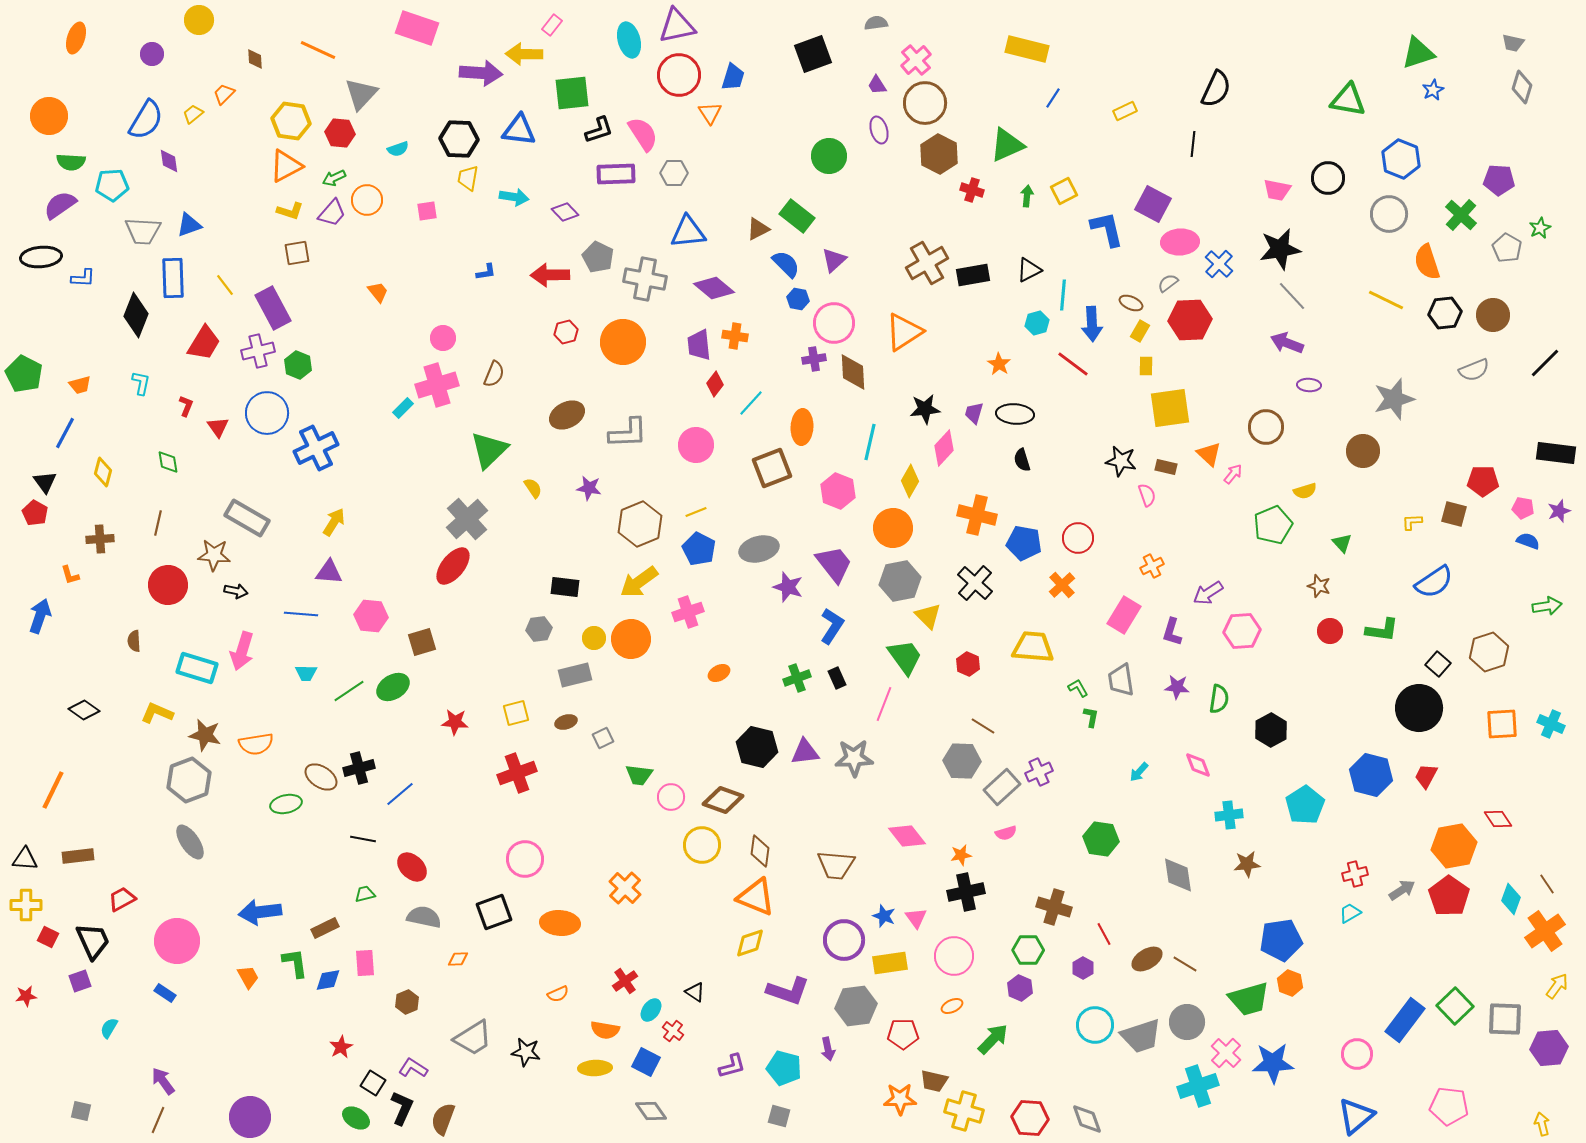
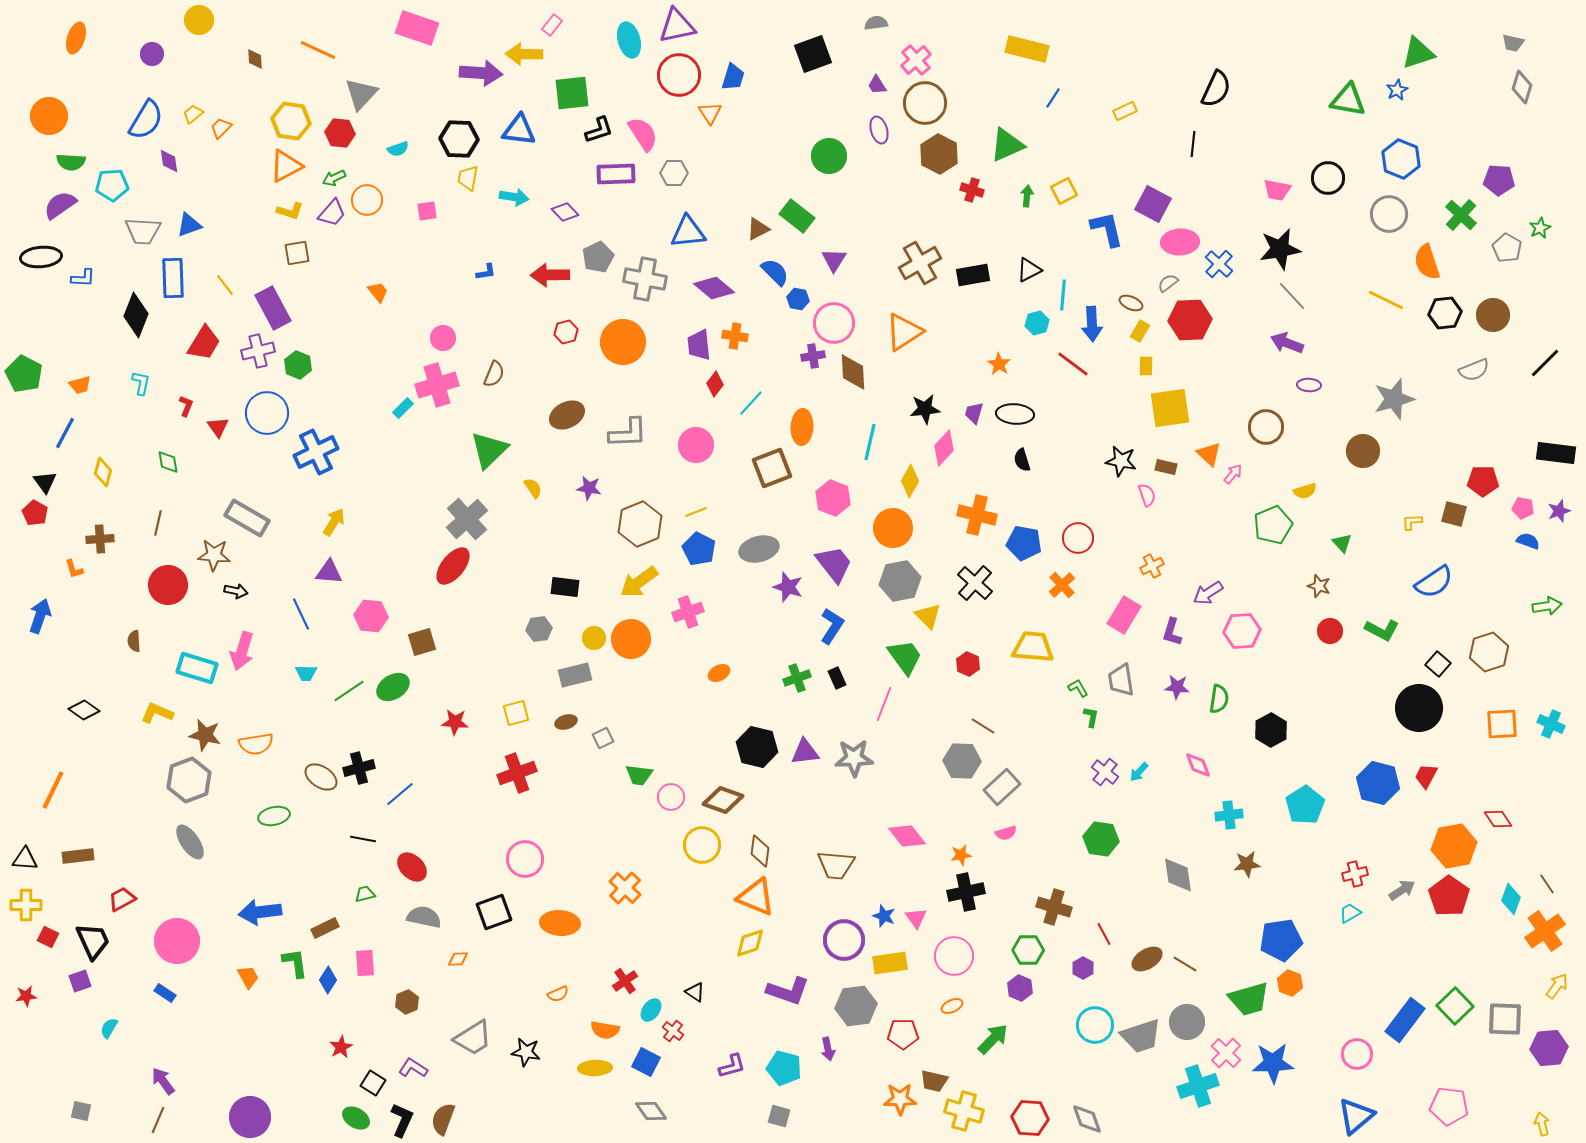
blue star at (1433, 90): moved 36 px left
orange trapezoid at (224, 94): moved 3 px left, 34 px down
gray pentagon at (598, 257): rotated 20 degrees clockwise
purple triangle at (834, 260): rotated 16 degrees counterclockwise
brown cross at (927, 263): moved 7 px left
blue semicircle at (786, 264): moved 11 px left, 8 px down
purple cross at (814, 359): moved 1 px left, 3 px up
blue cross at (316, 448): moved 4 px down
pink hexagon at (838, 491): moved 5 px left, 7 px down
orange L-shape at (70, 575): moved 4 px right, 6 px up
blue line at (301, 614): rotated 60 degrees clockwise
green L-shape at (1382, 630): rotated 20 degrees clockwise
purple cross at (1039, 772): moved 66 px right; rotated 28 degrees counterclockwise
blue hexagon at (1371, 775): moved 7 px right, 8 px down
green ellipse at (286, 804): moved 12 px left, 12 px down
blue diamond at (328, 980): rotated 48 degrees counterclockwise
black L-shape at (402, 1108): moved 12 px down
